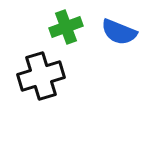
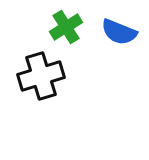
green cross: rotated 12 degrees counterclockwise
